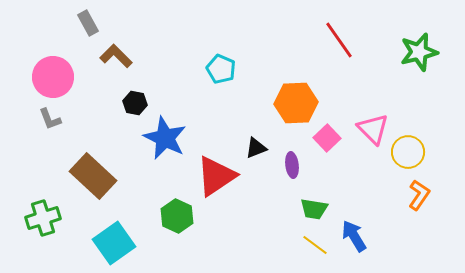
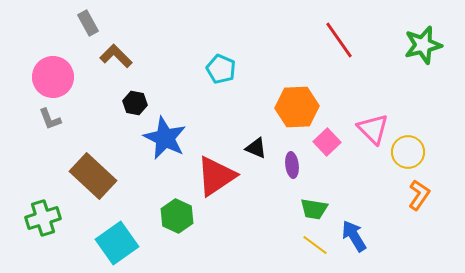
green star: moved 4 px right, 7 px up
orange hexagon: moved 1 px right, 4 px down
pink square: moved 4 px down
black triangle: rotated 45 degrees clockwise
cyan square: moved 3 px right
